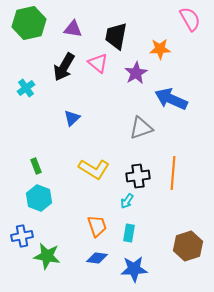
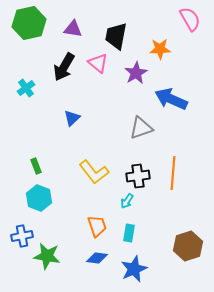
yellow L-shape: moved 3 px down; rotated 20 degrees clockwise
blue star: rotated 20 degrees counterclockwise
